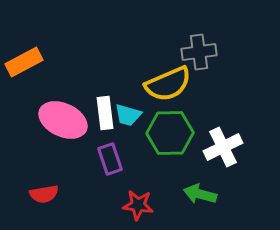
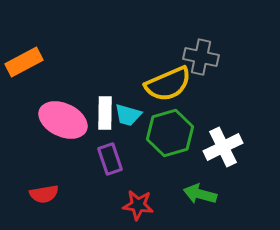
gray cross: moved 2 px right, 5 px down; rotated 20 degrees clockwise
white rectangle: rotated 8 degrees clockwise
green hexagon: rotated 15 degrees counterclockwise
